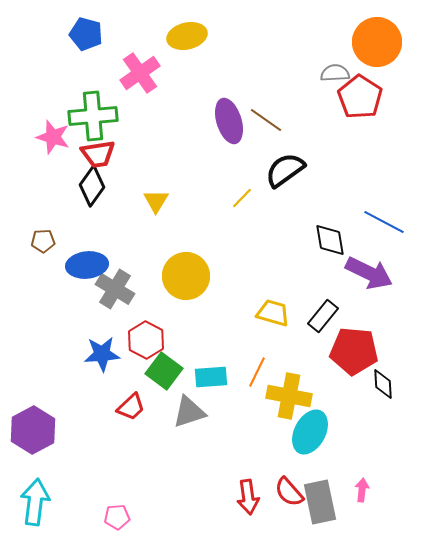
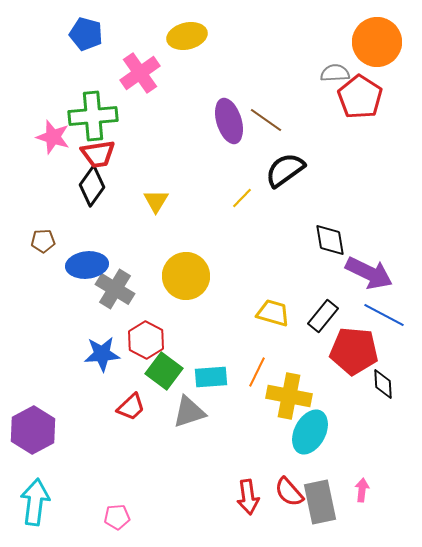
blue line at (384, 222): moved 93 px down
